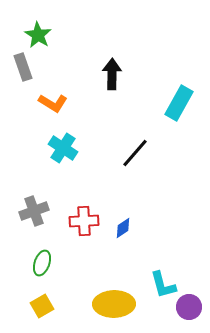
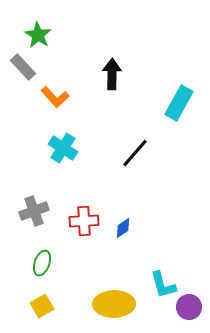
gray rectangle: rotated 24 degrees counterclockwise
orange L-shape: moved 2 px right, 6 px up; rotated 16 degrees clockwise
